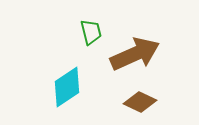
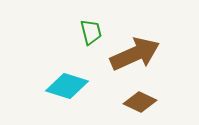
cyan diamond: moved 1 px up; rotated 51 degrees clockwise
